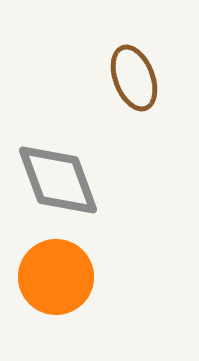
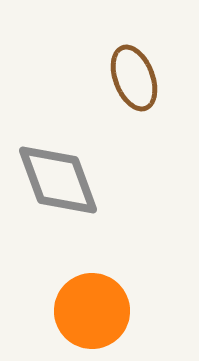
orange circle: moved 36 px right, 34 px down
